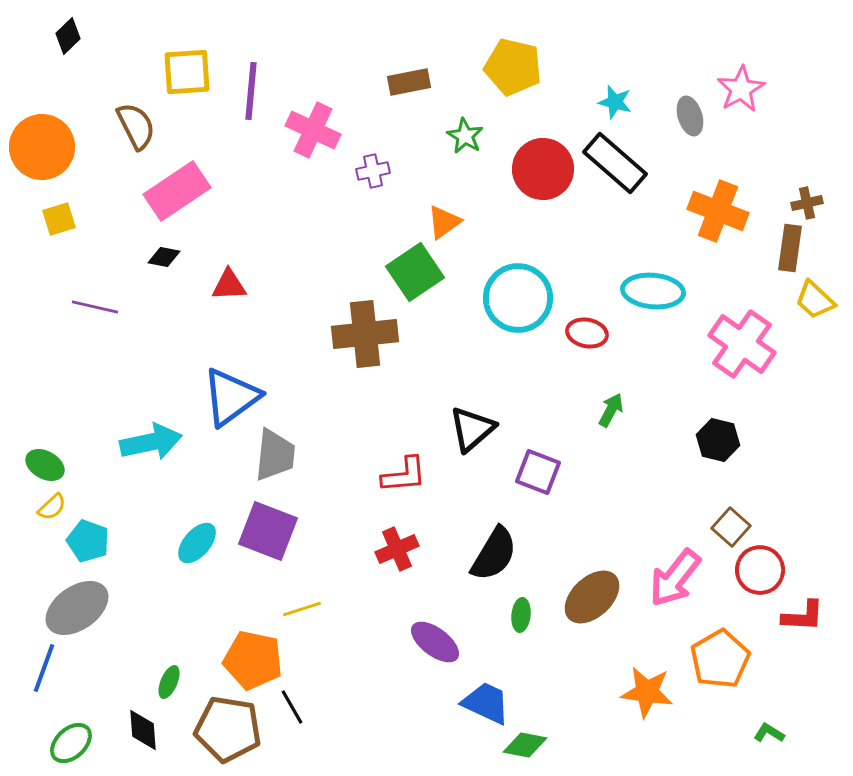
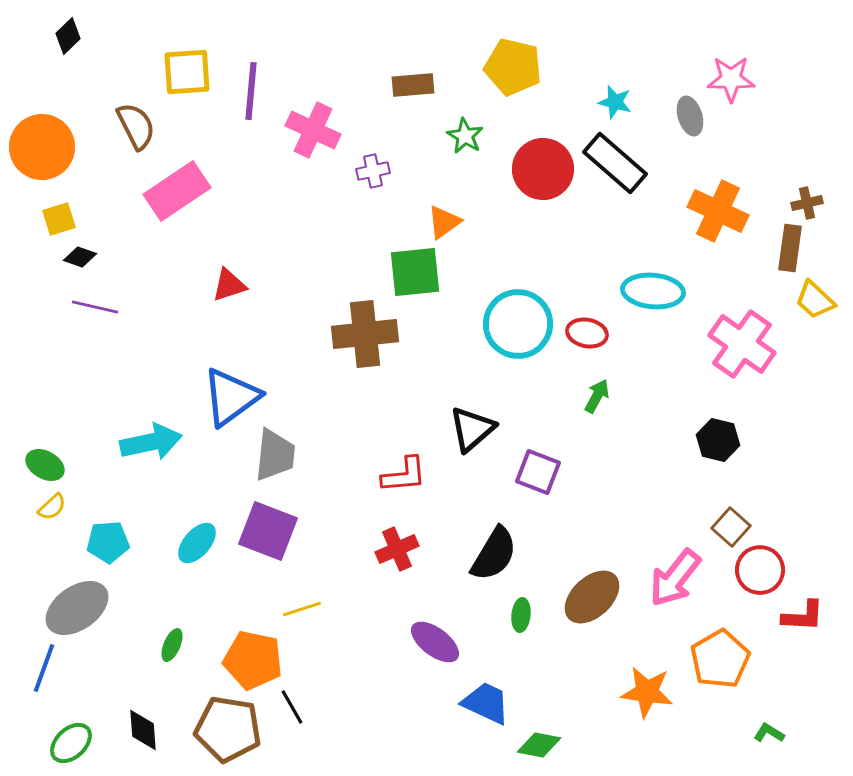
brown rectangle at (409, 82): moved 4 px right, 3 px down; rotated 6 degrees clockwise
pink star at (741, 89): moved 10 px left, 10 px up; rotated 30 degrees clockwise
orange cross at (718, 211): rotated 4 degrees clockwise
black diamond at (164, 257): moved 84 px left; rotated 8 degrees clockwise
green square at (415, 272): rotated 28 degrees clockwise
red triangle at (229, 285): rotated 15 degrees counterclockwise
cyan circle at (518, 298): moved 26 px down
green arrow at (611, 410): moved 14 px left, 14 px up
cyan pentagon at (88, 541): moved 20 px right, 1 px down; rotated 24 degrees counterclockwise
green ellipse at (169, 682): moved 3 px right, 37 px up
green diamond at (525, 745): moved 14 px right
